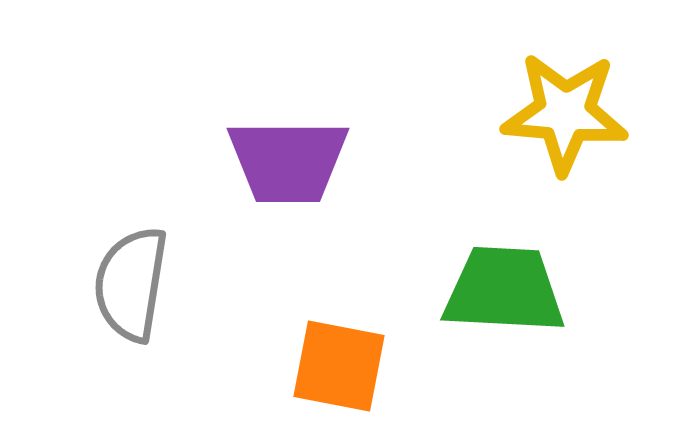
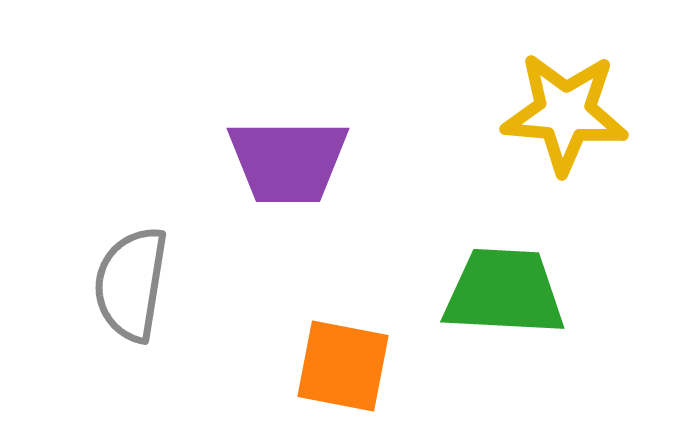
green trapezoid: moved 2 px down
orange square: moved 4 px right
